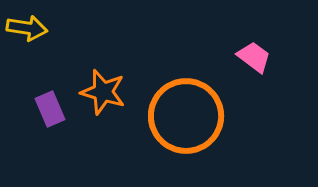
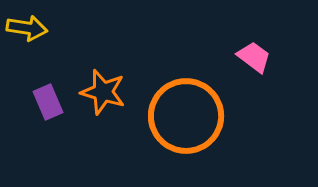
purple rectangle: moved 2 px left, 7 px up
